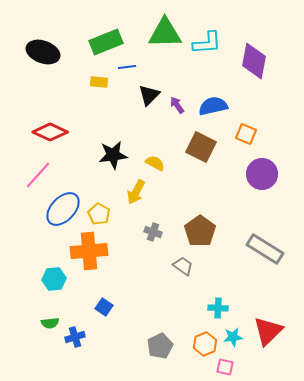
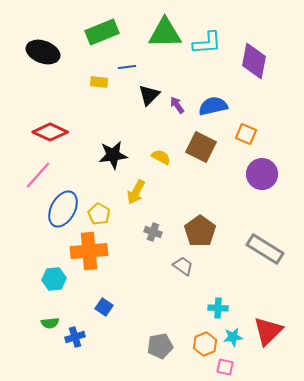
green rectangle: moved 4 px left, 10 px up
yellow semicircle: moved 6 px right, 6 px up
blue ellipse: rotated 15 degrees counterclockwise
gray pentagon: rotated 15 degrees clockwise
